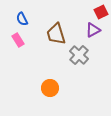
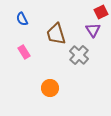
purple triangle: rotated 35 degrees counterclockwise
pink rectangle: moved 6 px right, 12 px down
